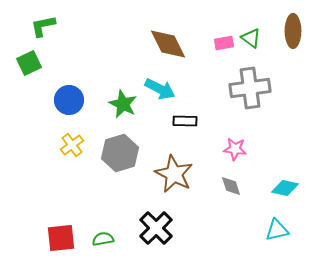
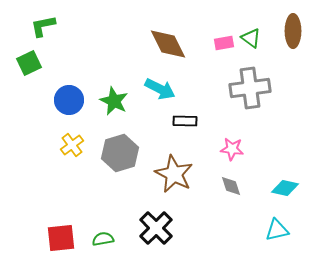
green star: moved 9 px left, 3 px up
pink star: moved 3 px left
